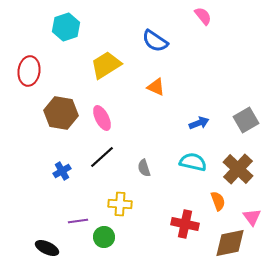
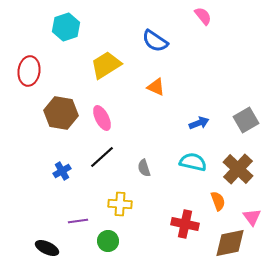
green circle: moved 4 px right, 4 px down
